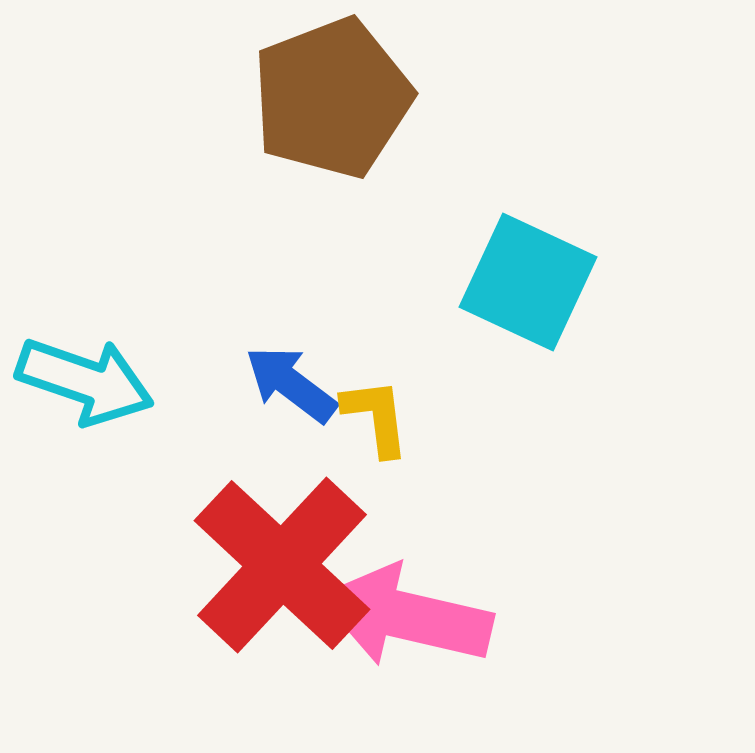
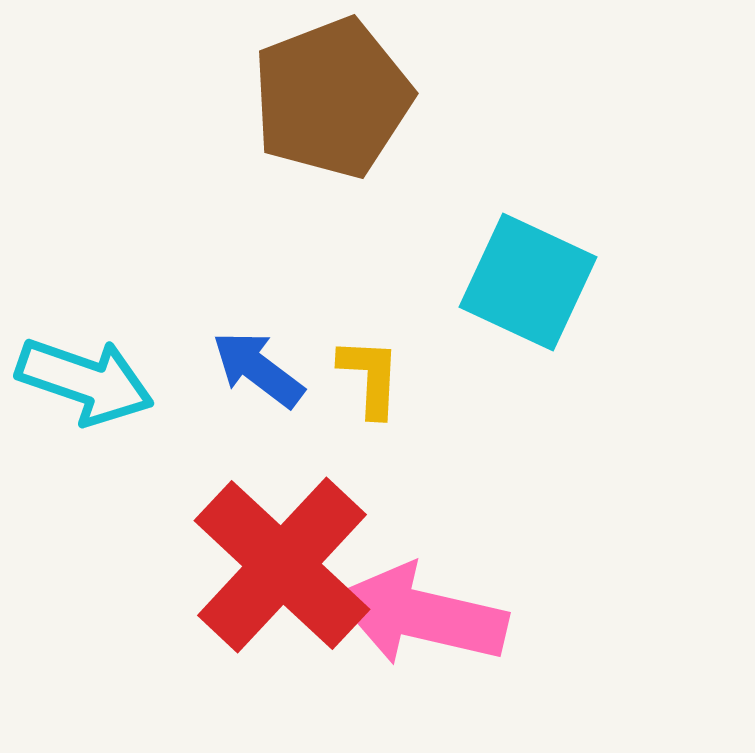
blue arrow: moved 33 px left, 15 px up
yellow L-shape: moved 6 px left, 40 px up; rotated 10 degrees clockwise
pink arrow: moved 15 px right, 1 px up
